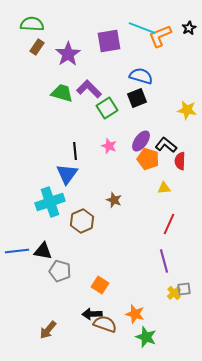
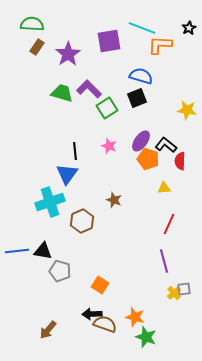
orange L-shape: moved 9 px down; rotated 25 degrees clockwise
orange star: moved 3 px down
